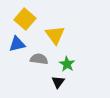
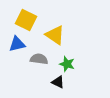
yellow square: moved 1 px right, 1 px down; rotated 15 degrees counterclockwise
yellow triangle: rotated 20 degrees counterclockwise
green star: rotated 14 degrees counterclockwise
black triangle: rotated 40 degrees counterclockwise
